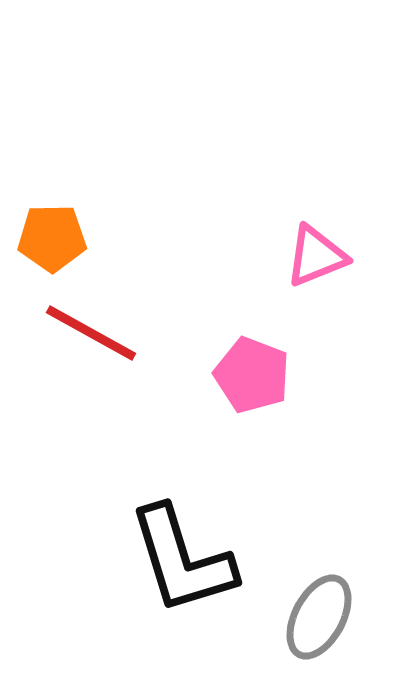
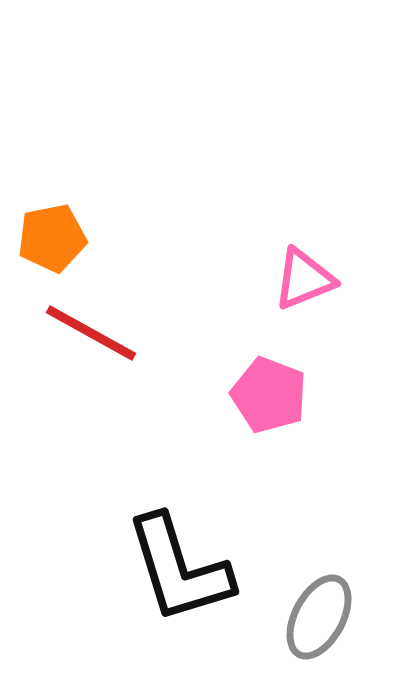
orange pentagon: rotated 10 degrees counterclockwise
pink triangle: moved 12 px left, 23 px down
pink pentagon: moved 17 px right, 20 px down
black L-shape: moved 3 px left, 9 px down
